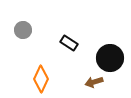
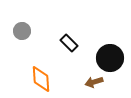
gray circle: moved 1 px left, 1 px down
black rectangle: rotated 12 degrees clockwise
orange diamond: rotated 28 degrees counterclockwise
